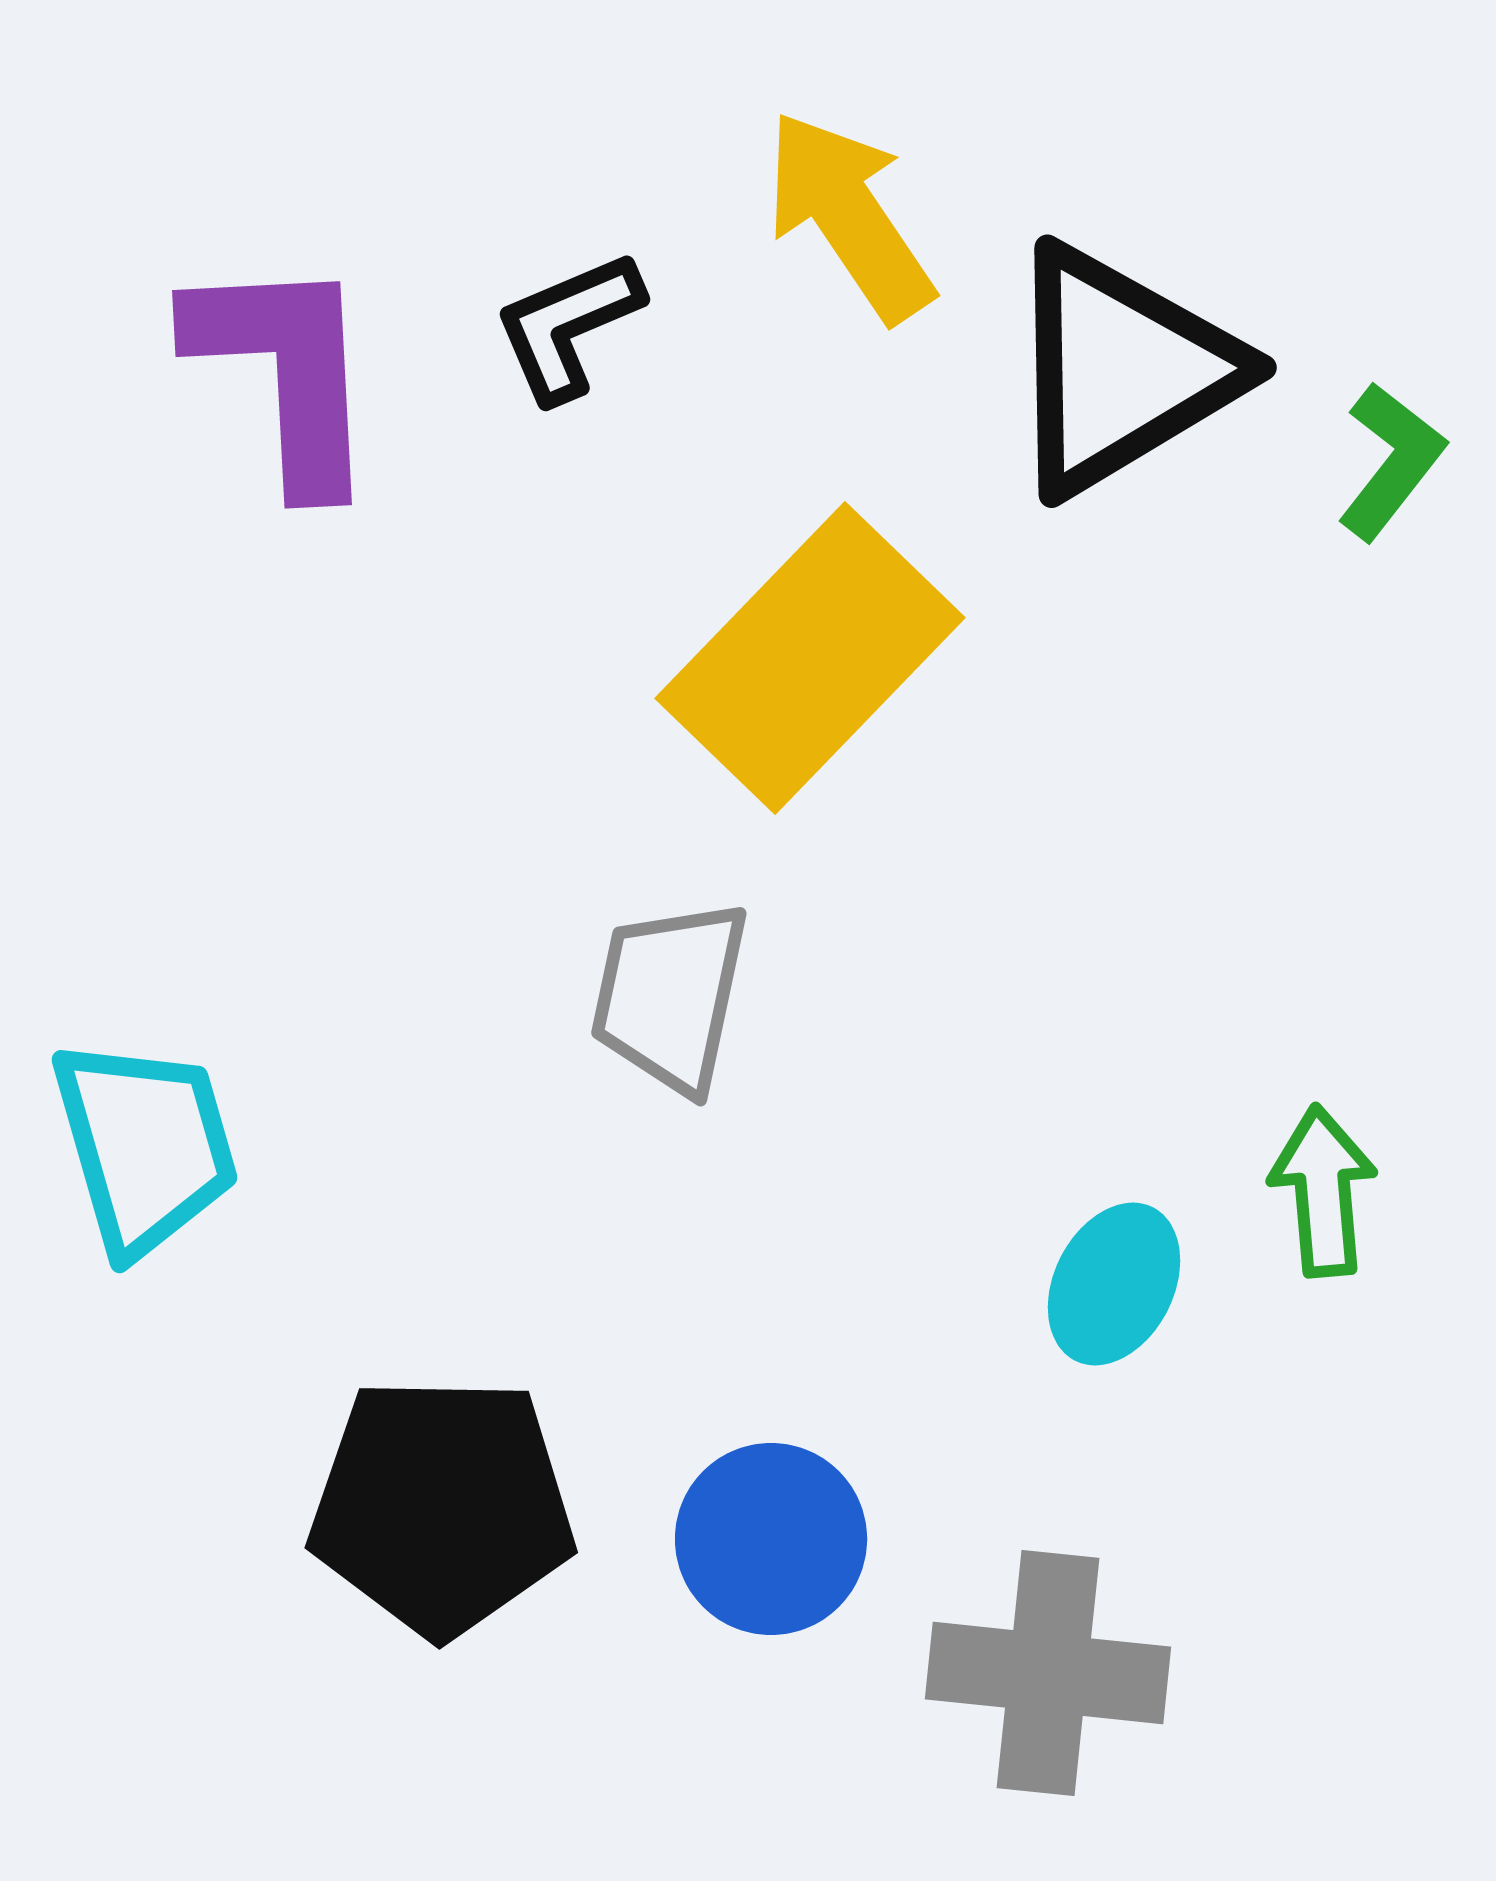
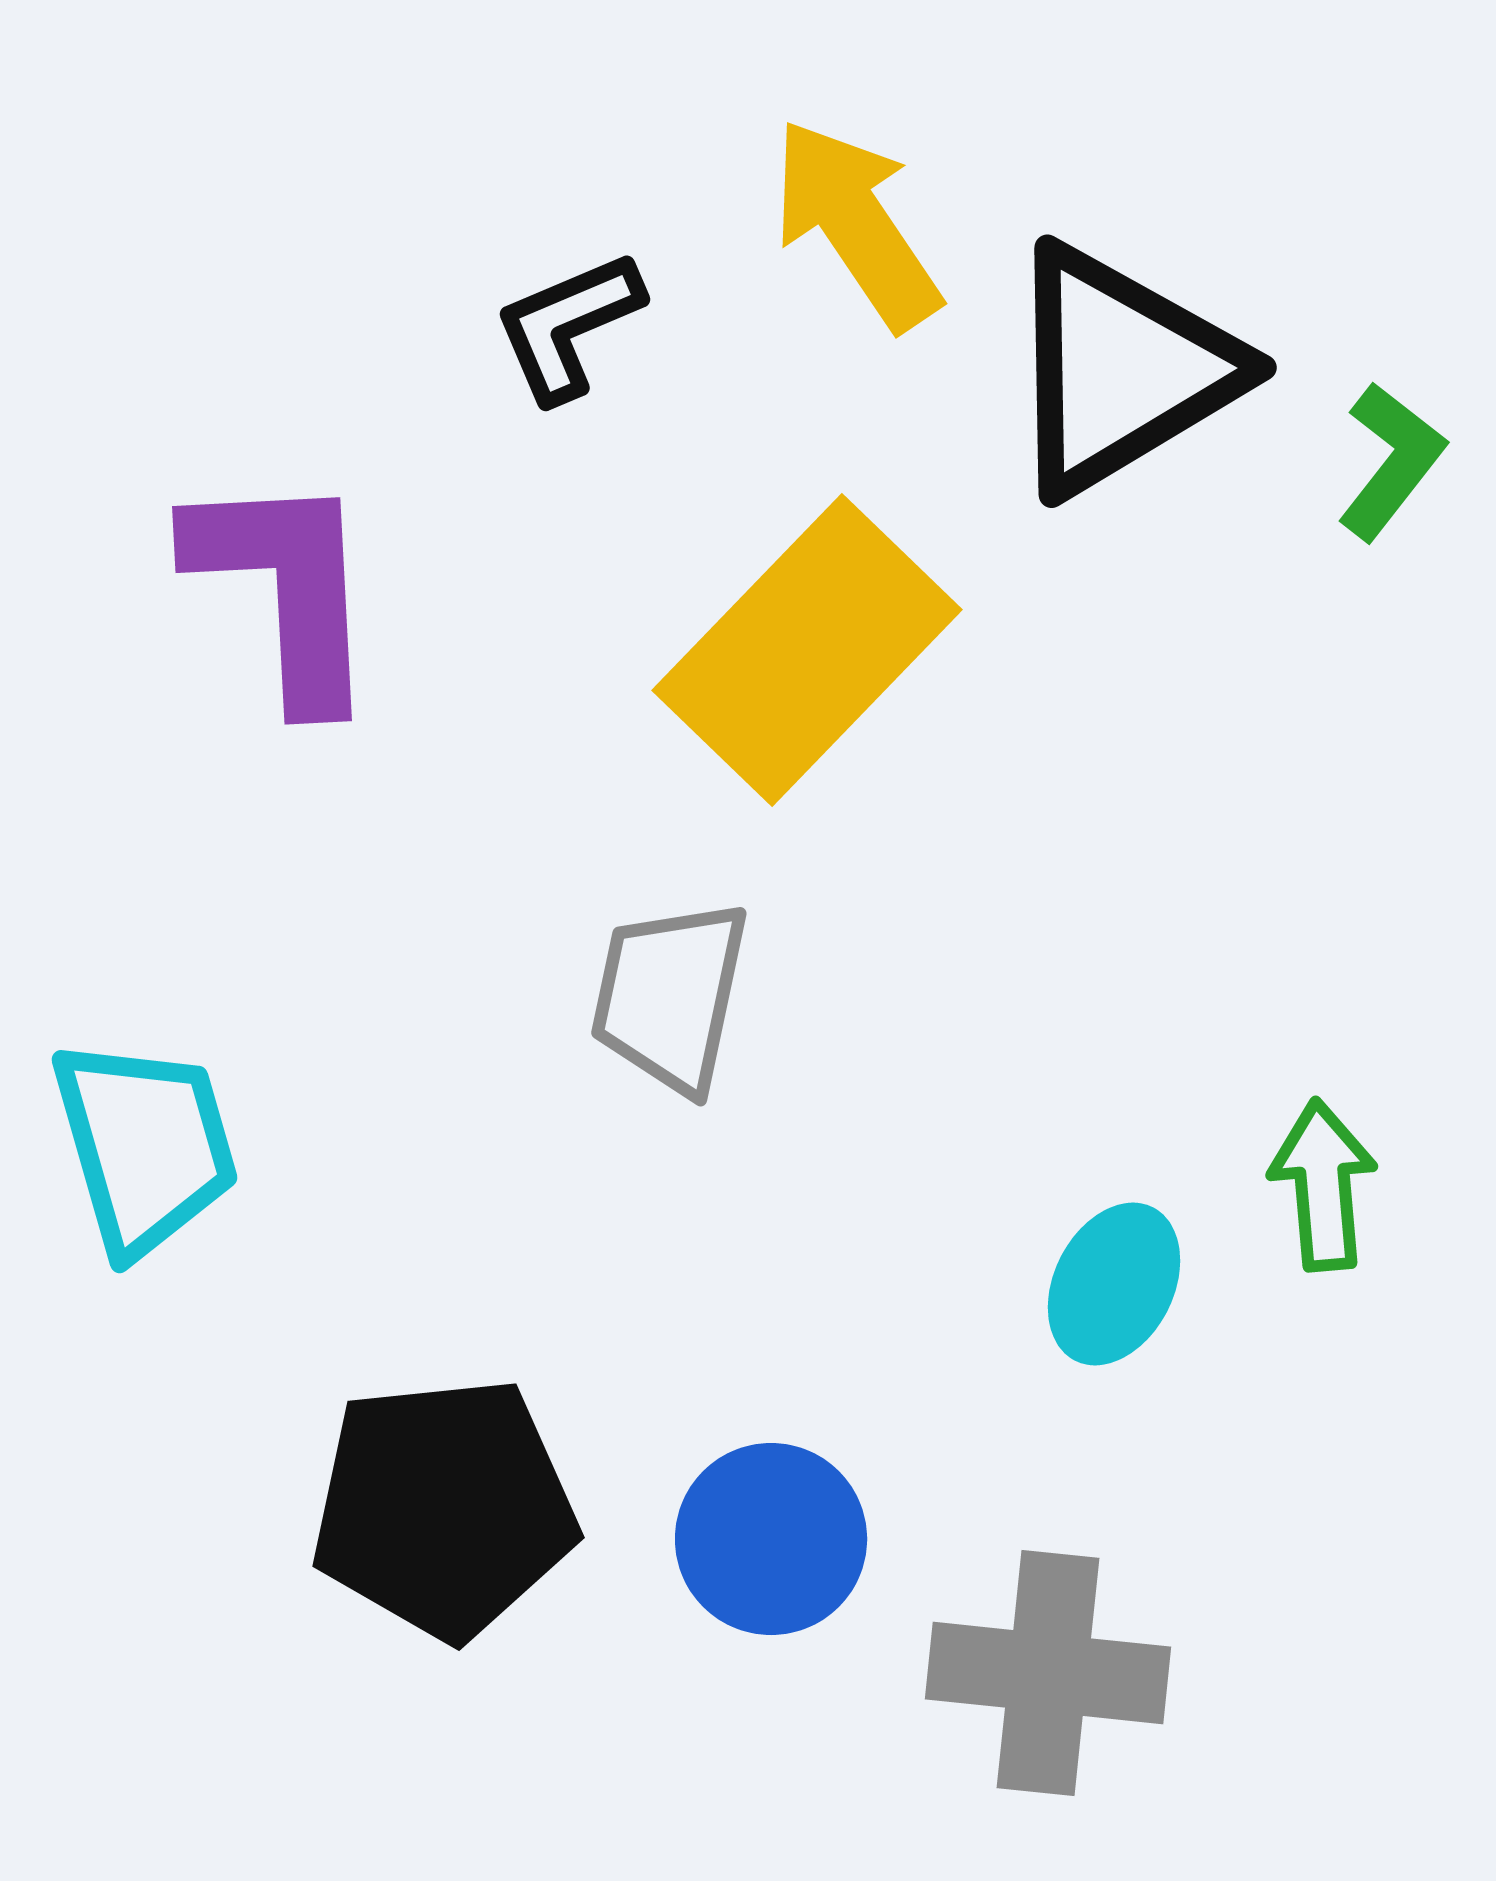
yellow arrow: moved 7 px right, 8 px down
purple L-shape: moved 216 px down
yellow rectangle: moved 3 px left, 8 px up
green arrow: moved 6 px up
black pentagon: moved 2 px right, 2 px down; rotated 7 degrees counterclockwise
